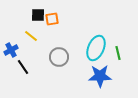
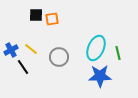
black square: moved 2 px left
yellow line: moved 13 px down
